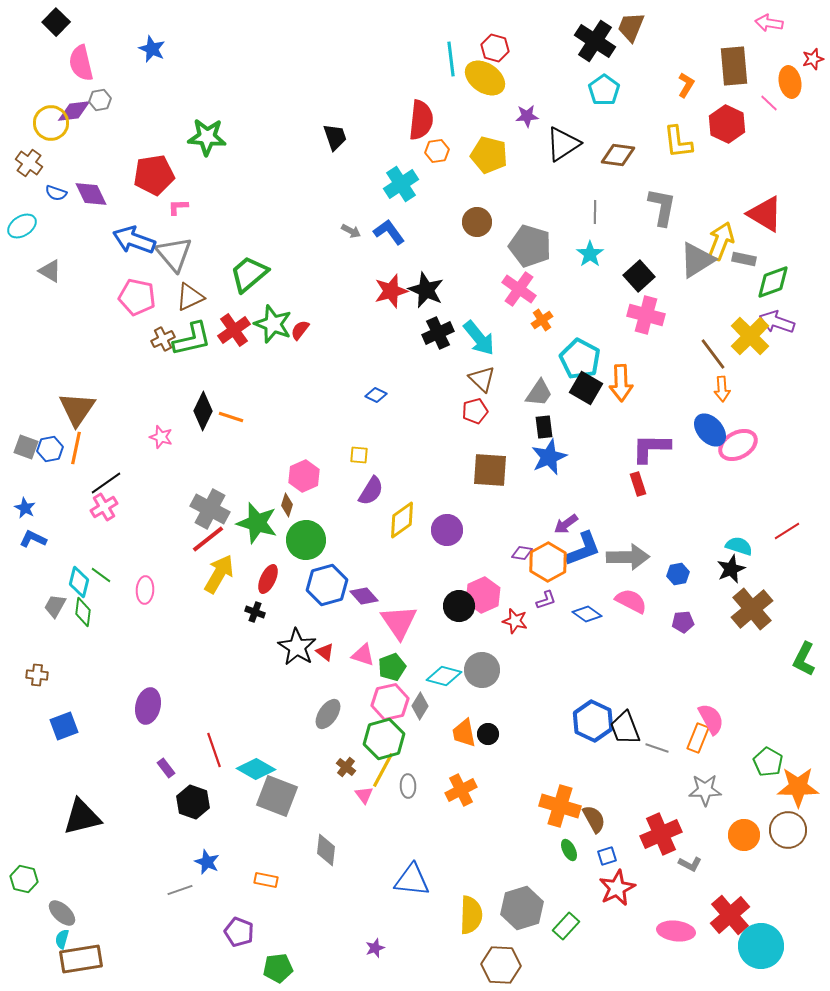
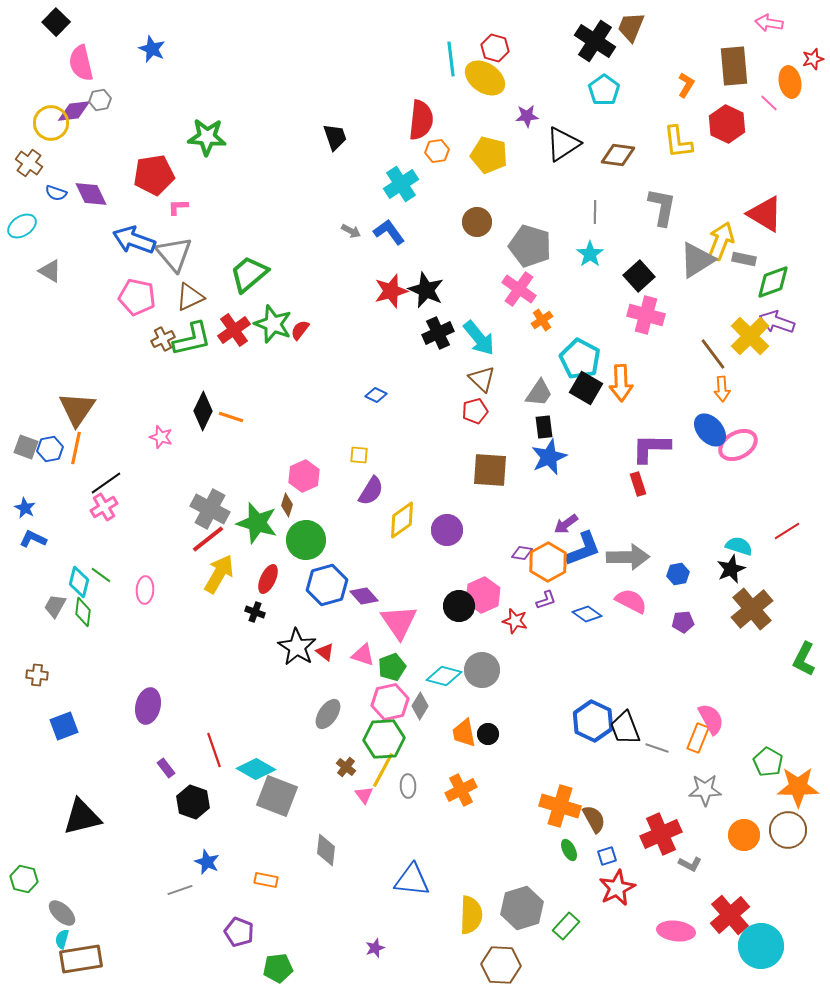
green hexagon at (384, 739): rotated 12 degrees clockwise
